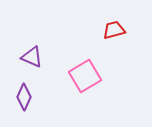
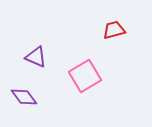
purple triangle: moved 4 px right
purple diamond: rotated 60 degrees counterclockwise
